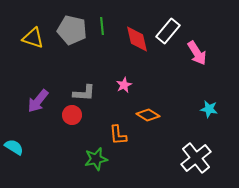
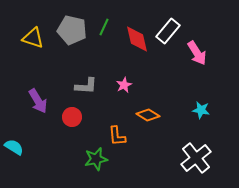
green line: moved 2 px right, 1 px down; rotated 30 degrees clockwise
gray L-shape: moved 2 px right, 7 px up
purple arrow: rotated 70 degrees counterclockwise
cyan star: moved 8 px left, 1 px down
red circle: moved 2 px down
orange L-shape: moved 1 px left, 1 px down
